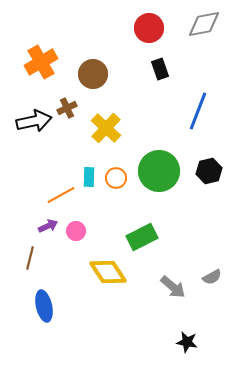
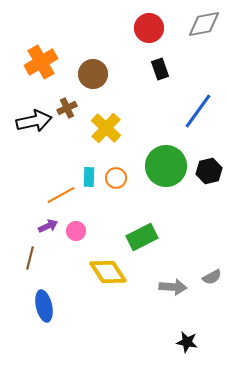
blue line: rotated 15 degrees clockwise
green circle: moved 7 px right, 5 px up
gray arrow: rotated 36 degrees counterclockwise
